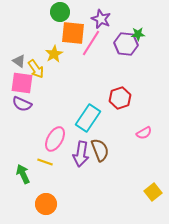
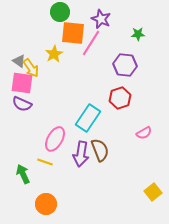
purple hexagon: moved 1 px left, 21 px down
yellow arrow: moved 5 px left, 1 px up
